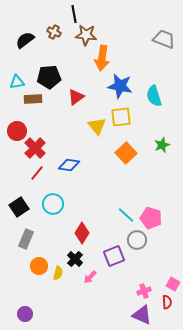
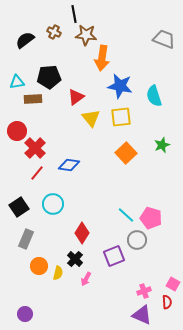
yellow triangle: moved 6 px left, 8 px up
pink arrow: moved 4 px left, 2 px down; rotated 16 degrees counterclockwise
